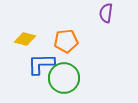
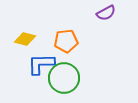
purple semicircle: rotated 126 degrees counterclockwise
